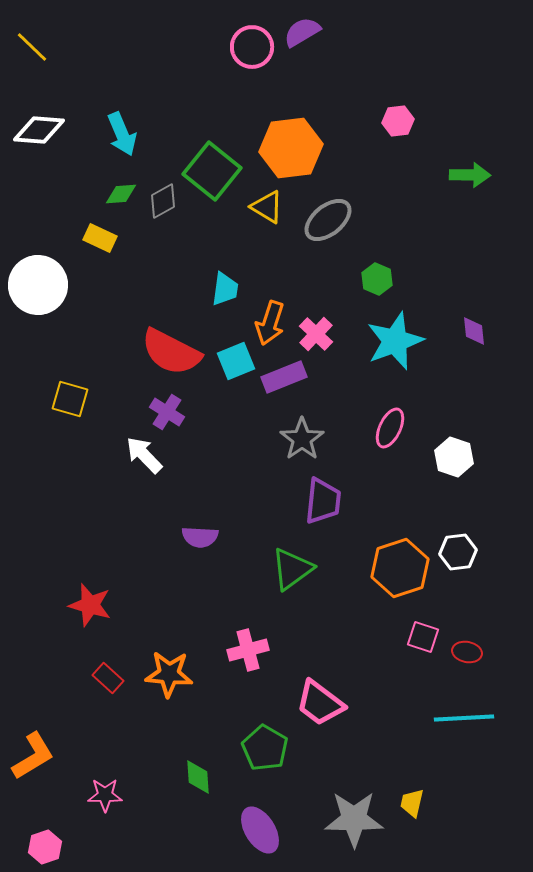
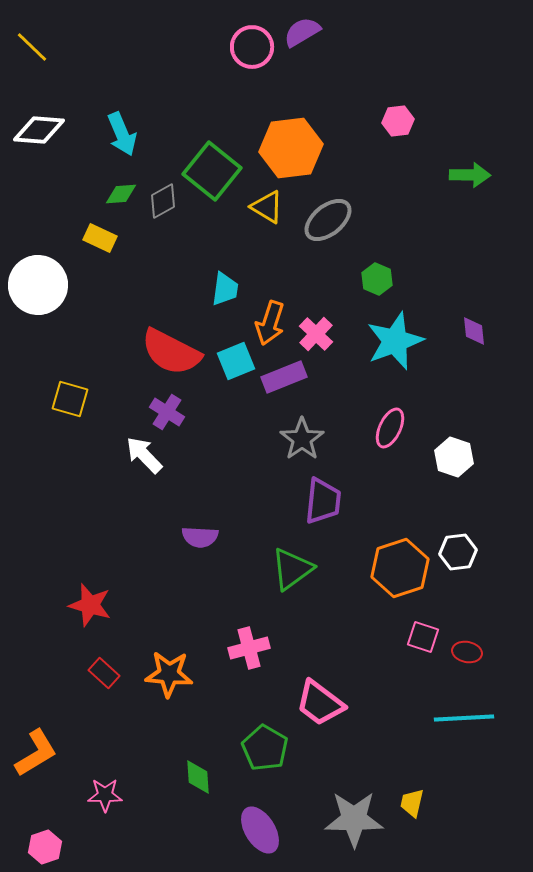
pink cross at (248, 650): moved 1 px right, 2 px up
red rectangle at (108, 678): moved 4 px left, 5 px up
orange L-shape at (33, 756): moved 3 px right, 3 px up
